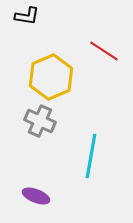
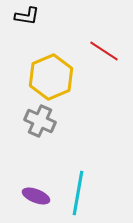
cyan line: moved 13 px left, 37 px down
